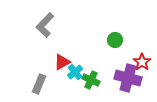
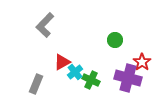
gray rectangle: moved 3 px left
